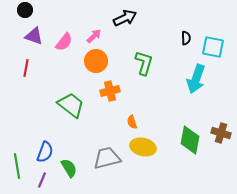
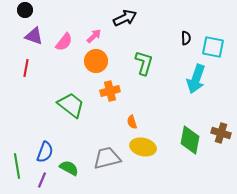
green semicircle: rotated 30 degrees counterclockwise
